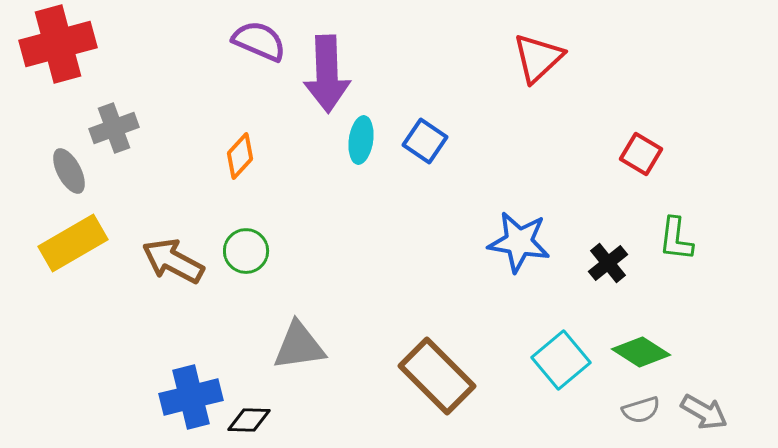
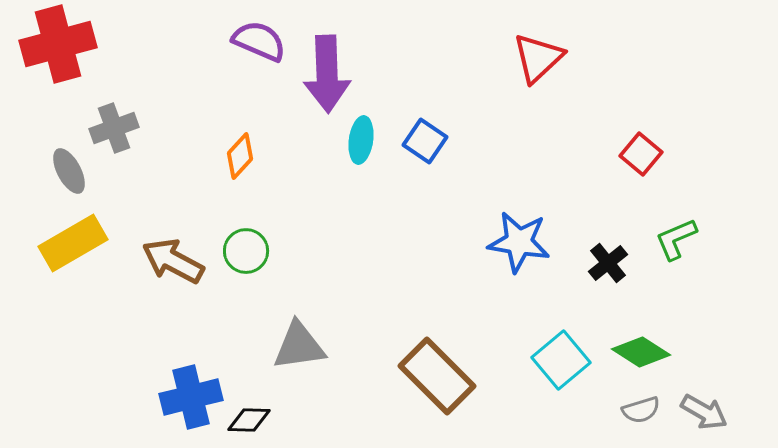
red square: rotated 9 degrees clockwise
green L-shape: rotated 60 degrees clockwise
